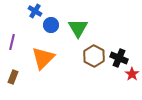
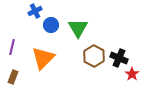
blue cross: rotated 32 degrees clockwise
purple line: moved 5 px down
